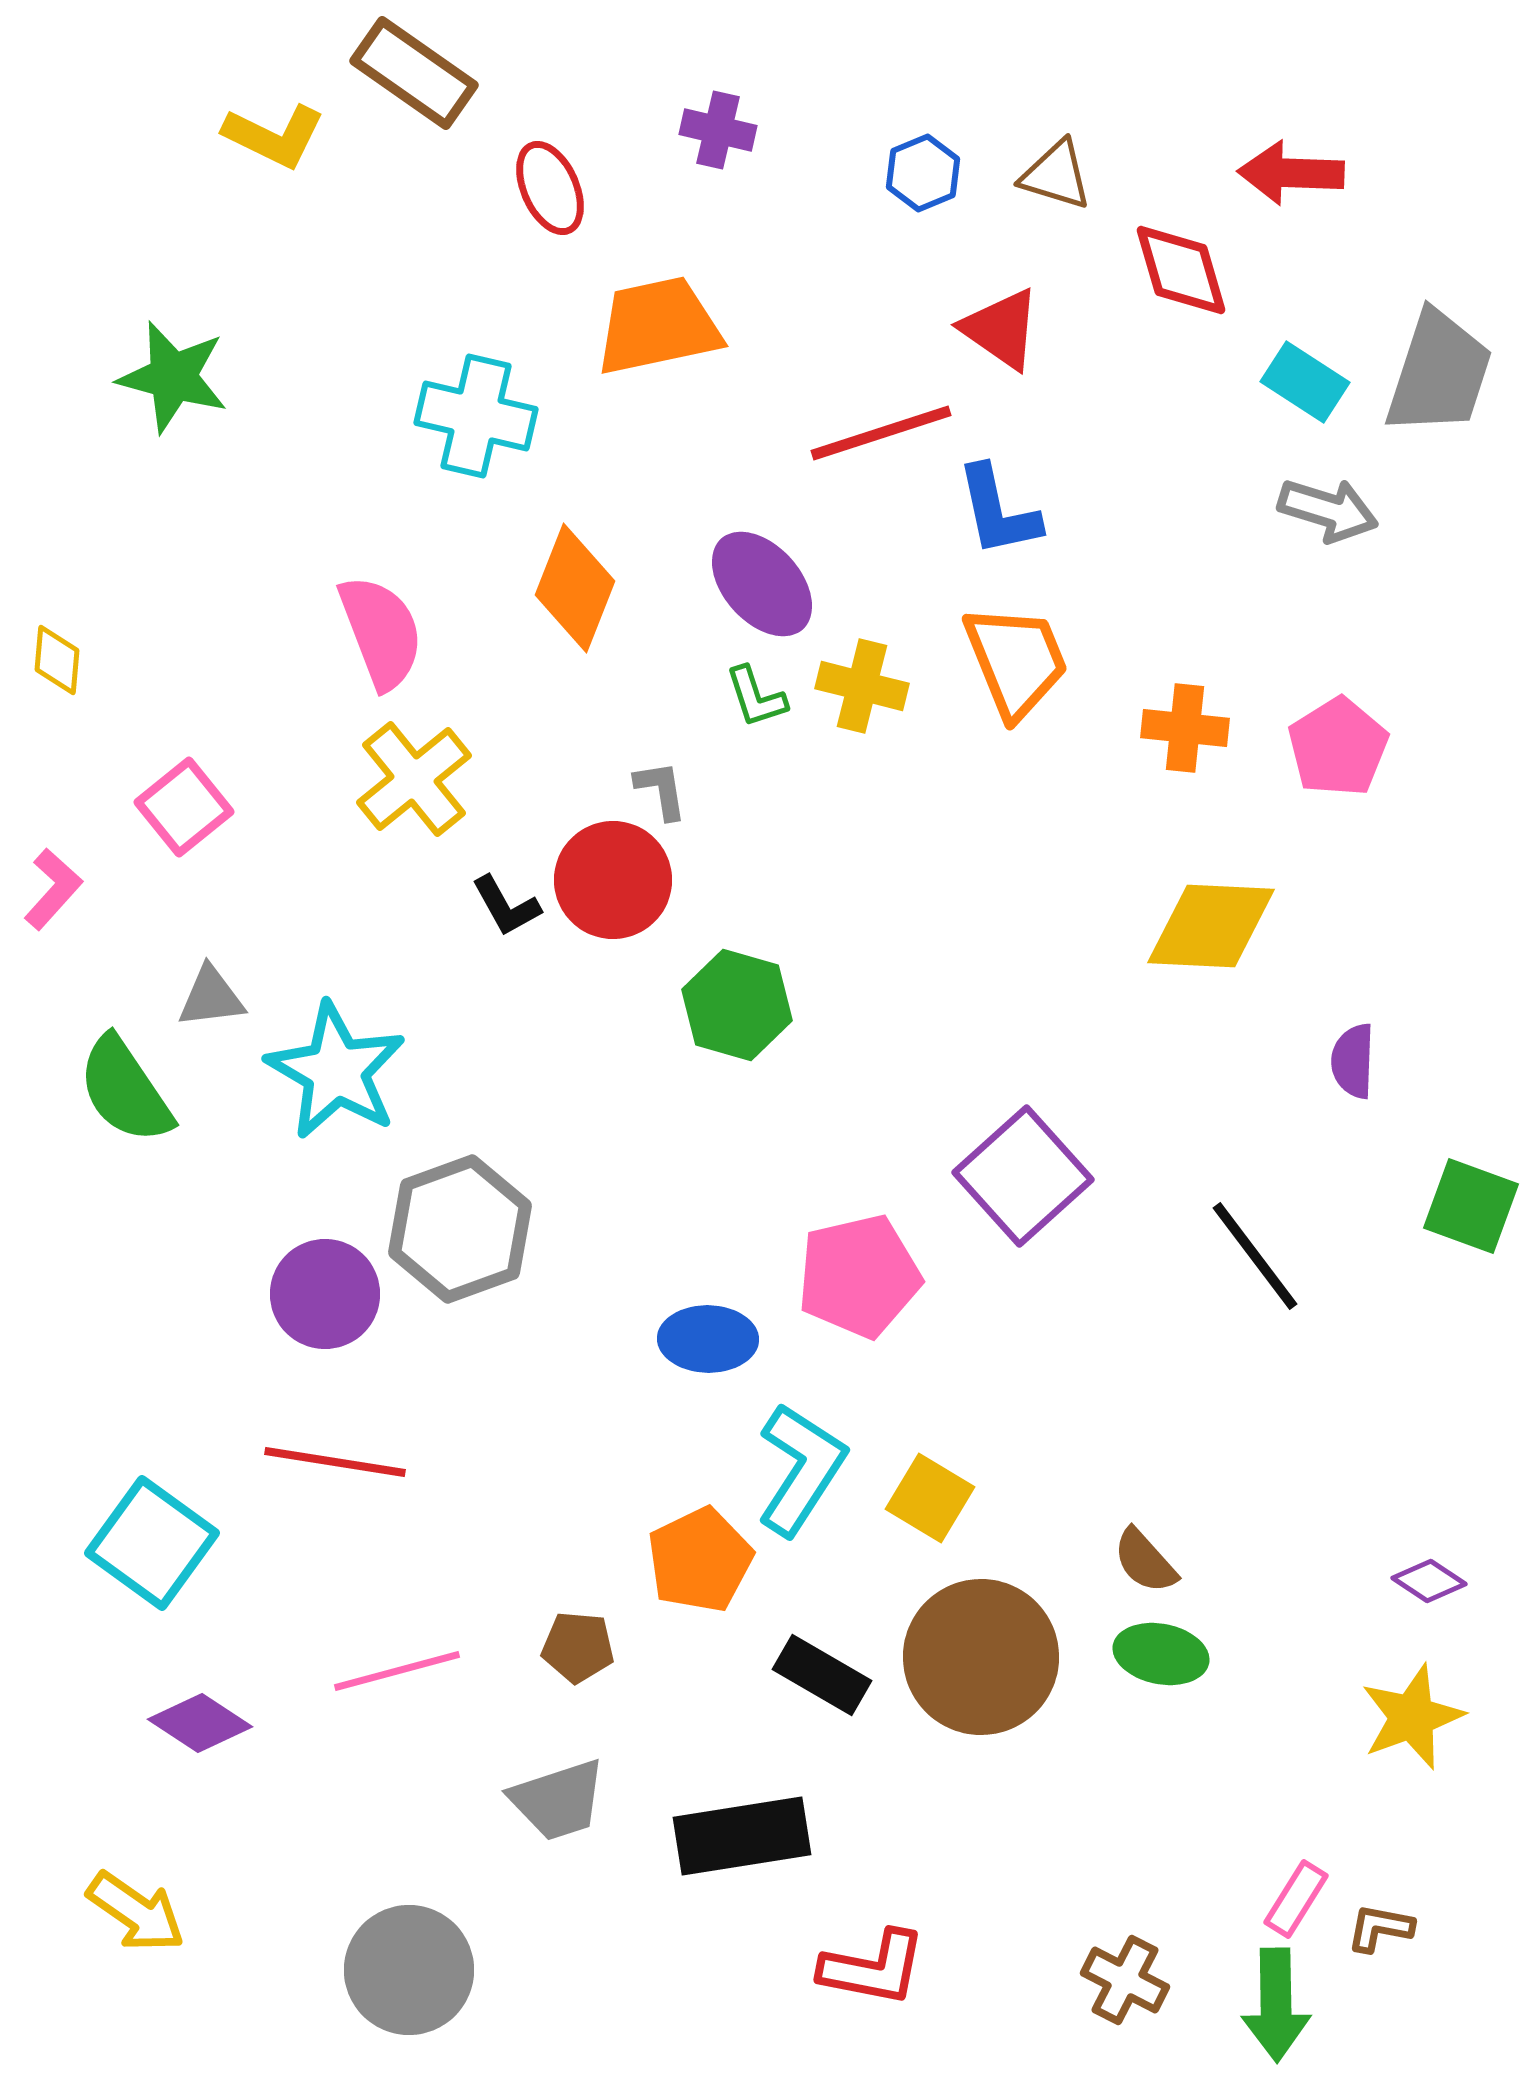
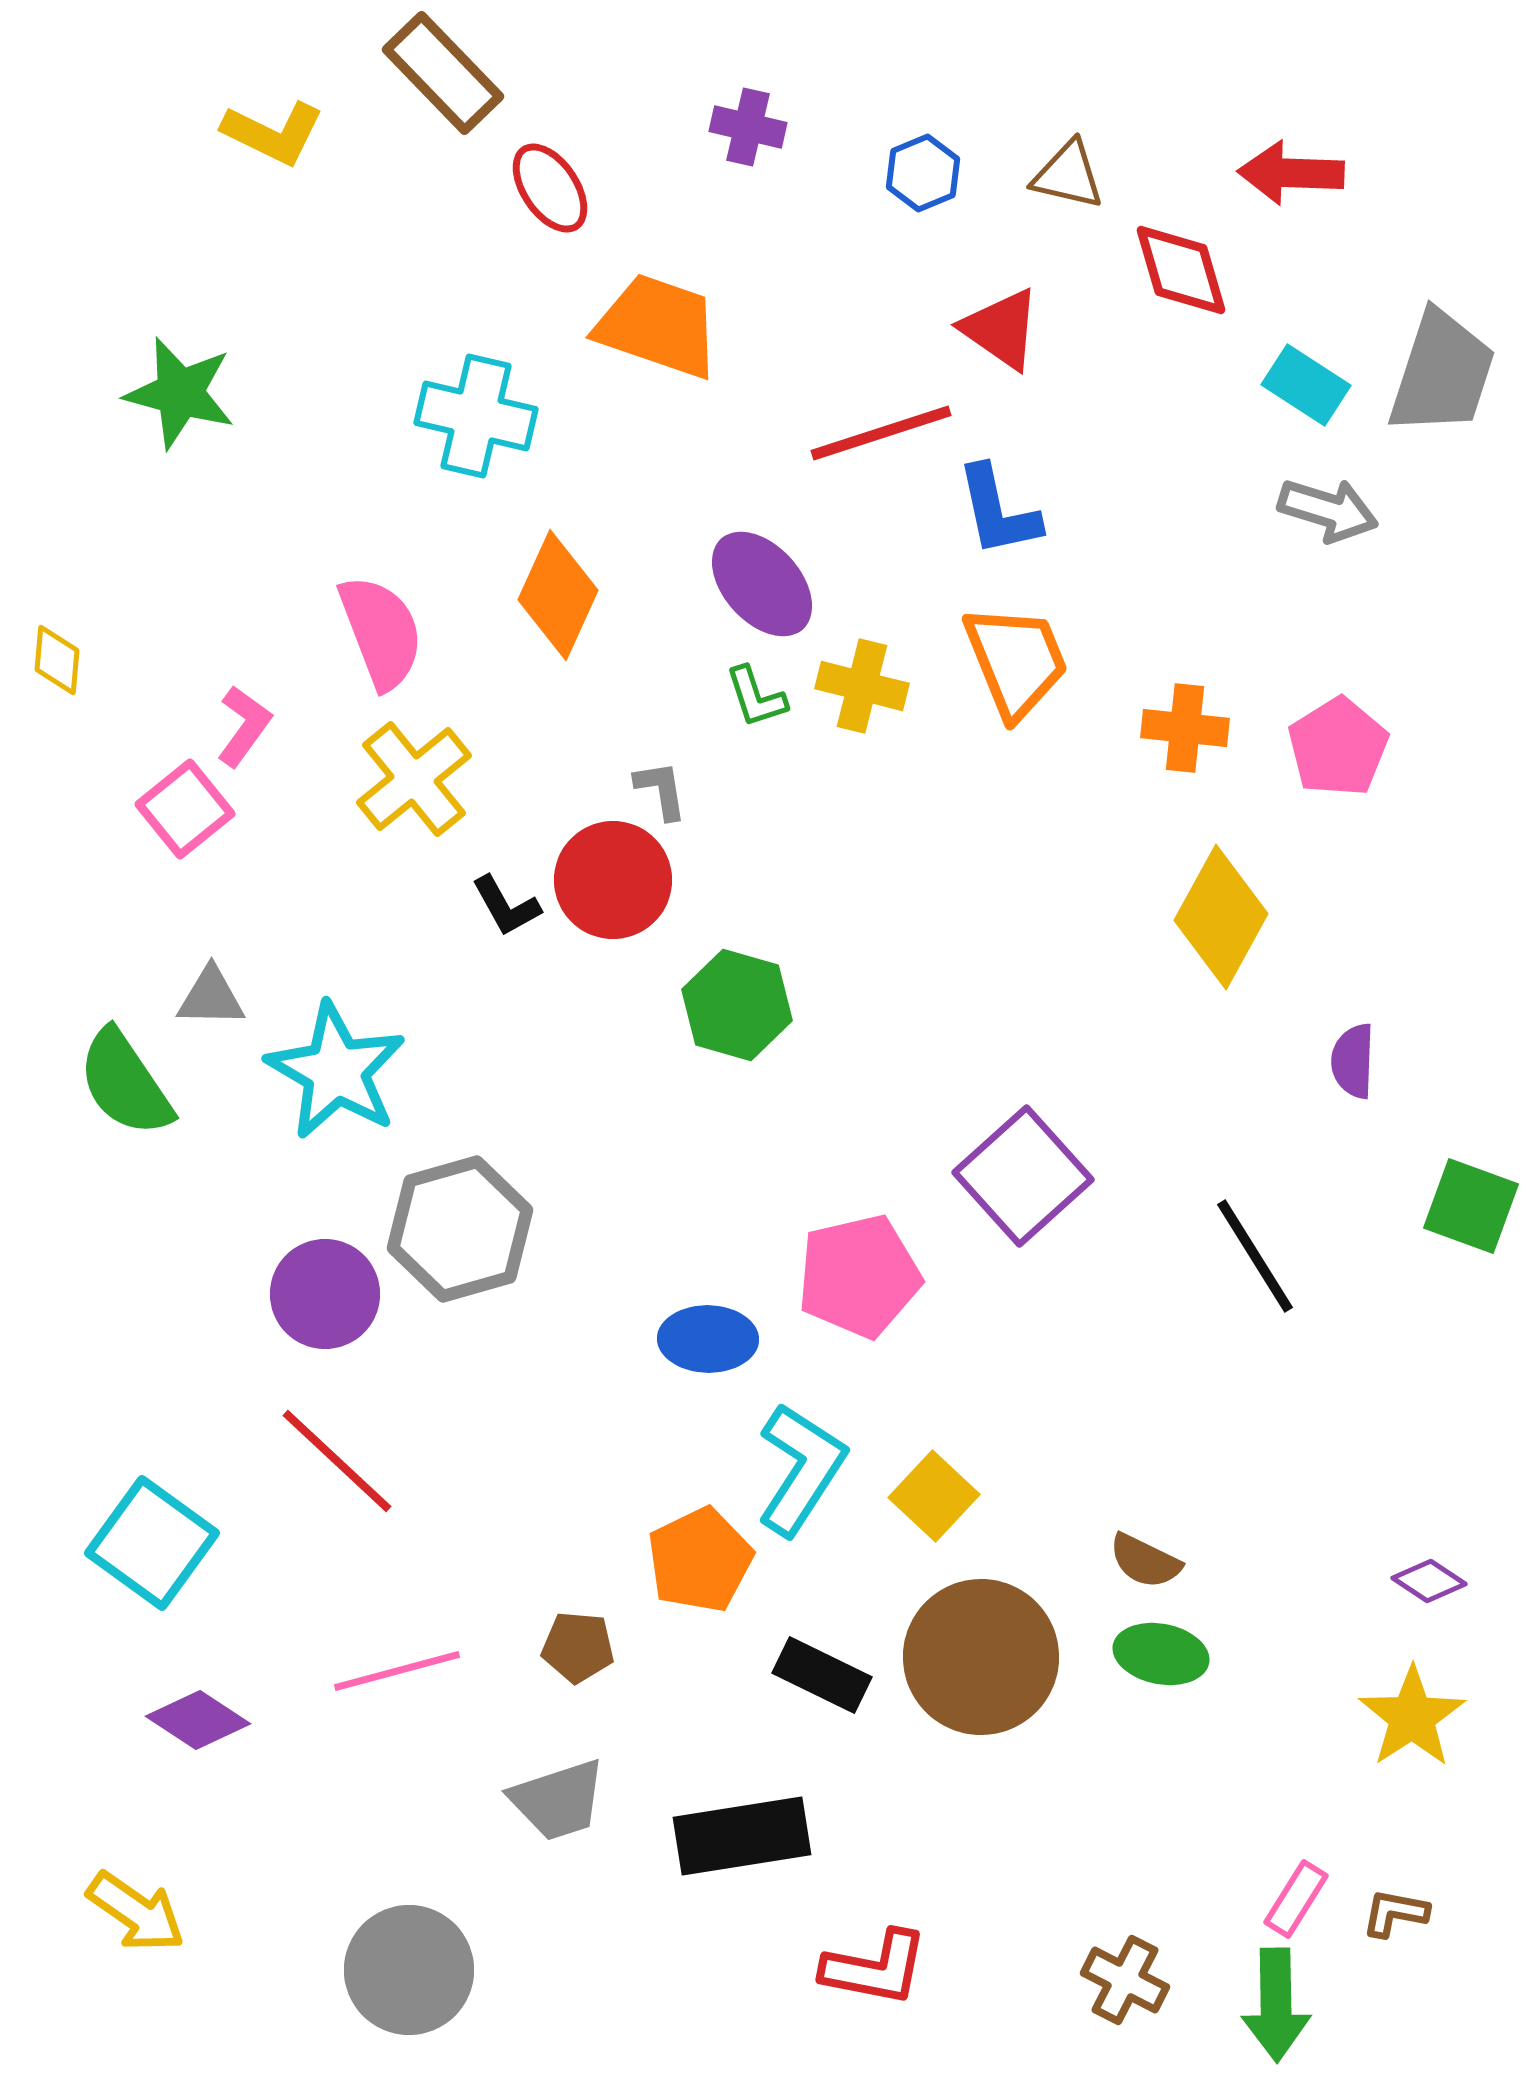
brown rectangle at (414, 73): moved 29 px right; rotated 11 degrees clockwise
purple cross at (718, 130): moved 30 px right, 3 px up
yellow L-shape at (274, 136): moved 1 px left, 3 px up
brown triangle at (1056, 175): moved 12 px right; rotated 4 degrees counterclockwise
red ellipse at (550, 188): rotated 10 degrees counterclockwise
orange trapezoid at (658, 326): rotated 31 degrees clockwise
gray trapezoid at (1439, 373): moved 3 px right
green star at (173, 377): moved 7 px right, 16 px down
cyan rectangle at (1305, 382): moved 1 px right, 3 px down
orange diamond at (575, 588): moved 17 px left, 7 px down; rotated 3 degrees clockwise
pink square at (184, 807): moved 1 px right, 2 px down
pink L-shape at (53, 889): moved 191 px right, 163 px up; rotated 6 degrees counterclockwise
yellow diamond at (1211, 926): moved 10 px right, 9 px up; rotated 64 degrees counterclockwise
gray triangle at (211, 997): rotated 8 degrees clockwise
green semicircle at (125, 1090): moved 7 px up
gray hexagon at (460, 1229): rotated 4 degrees clockwise
black line at (1255, 1256): rotated 5 degrees clockwise
red line at (335, 1462): moved 2 px right, 1 px up; rotated 34 degrees clockwise
yellow square at (930, 1498): moved 4 px right, 2 px up; rotated 12 degrees clockwise
brown semicircle at (1145, 1561): rotated 22 degrees counterclockwise
black rectangle at (822, 1675): rotated 4 degrees counterclockwise
yellow star at (1412, 1717): rotated 13 degrees counterclockwise
purple diamond at (200, 1723): moved 2 px left, 3 px up
brown L-shape at (1380, 1928): moved 15 px right, 15 px up
red L-shape at (873, 1968): moved 2 px right
